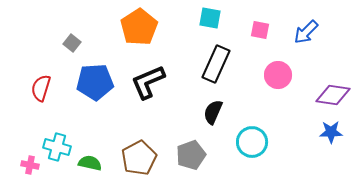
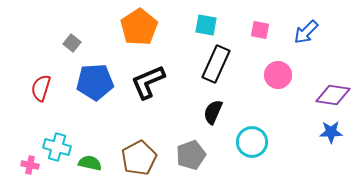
cyan square: moved 4 px left, 7 px down
